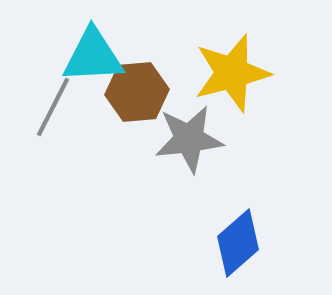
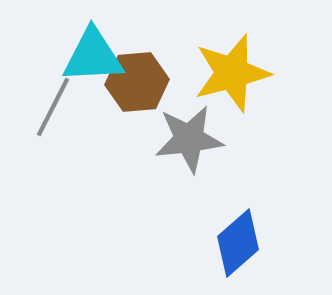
brown hexagon: moved 10 px up
